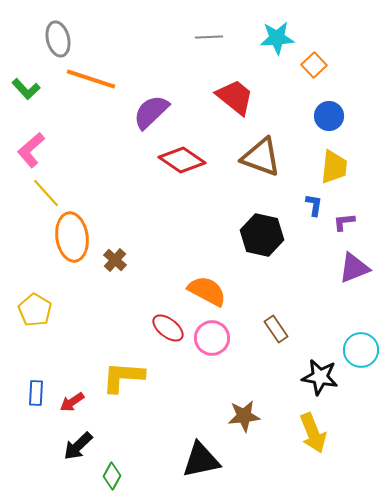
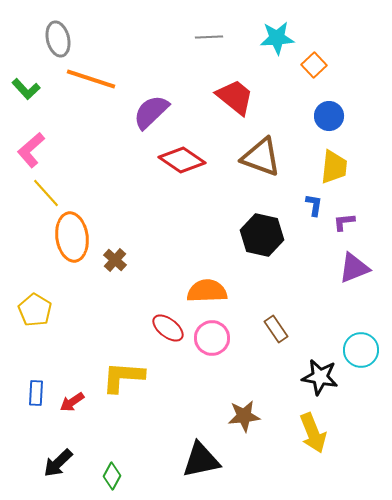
orange semicircle: rotated 30 degrees counterclockwise
black arrow: moved 20 px left, 17 px down
